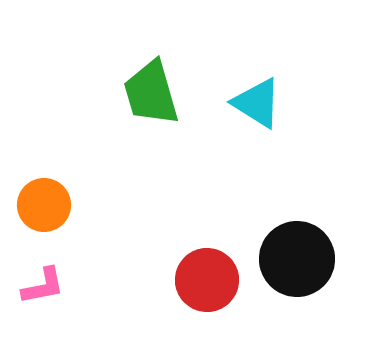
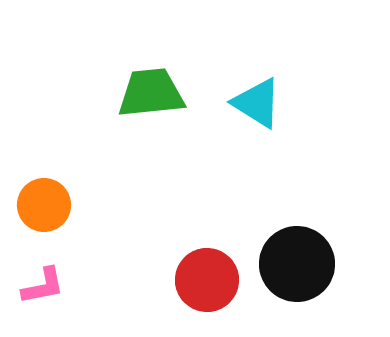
green trapezoid: rotated 100 degrees clockwise
black circle: moved 5 px down
